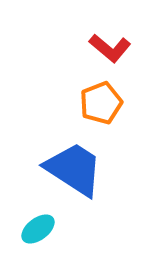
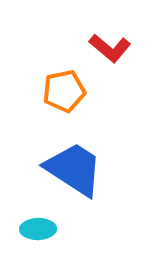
orange pentagon: moved 37 px left, 12 px up; rotated 9 degrees clockwise
cyan ellipse: rotated 36 degrees clockwise
